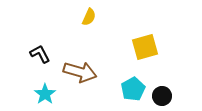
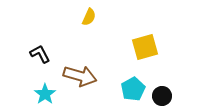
brown arrow: moved 4 px down
